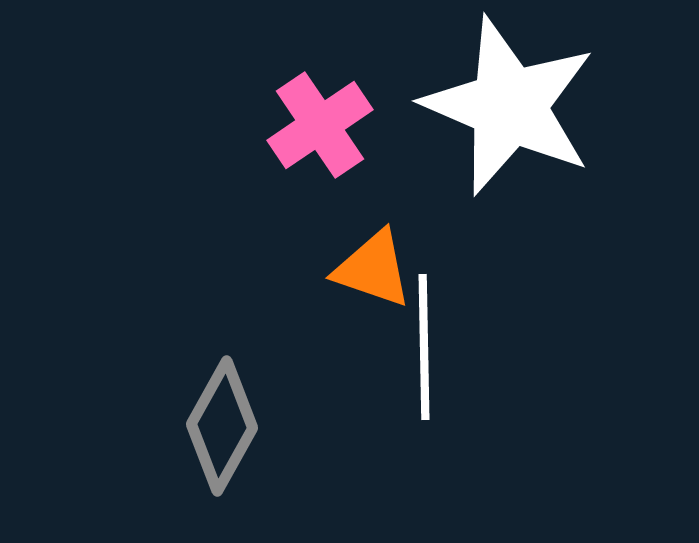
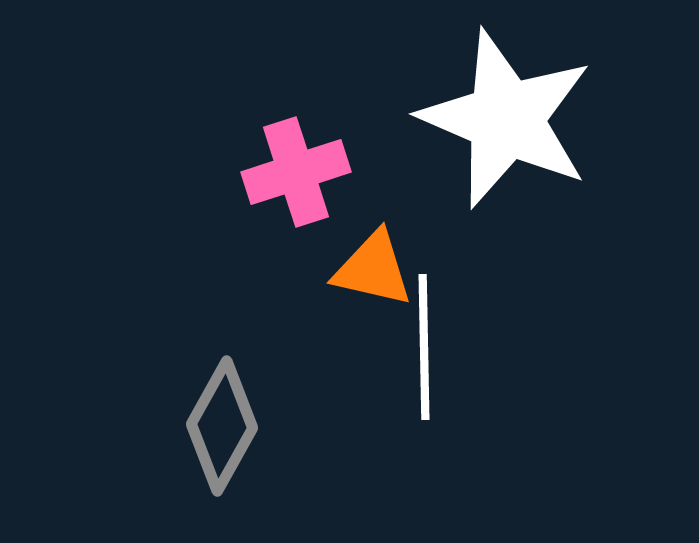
white star: moved 3 px left, 13 px down
pink cross: moved 24 px left, 47 px down; rotated 16 degrees clockwise
orange triangle: rotated 6 degrees counterclockwise
